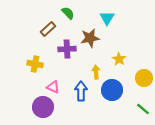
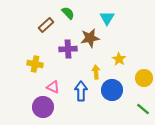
brown rectangle: moved 2 px left, 4 px up
purple cross: moved 1 px right
